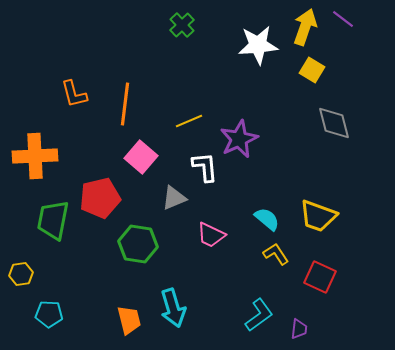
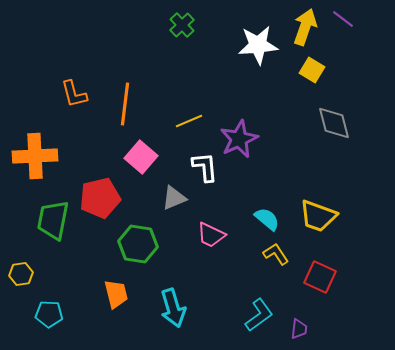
orange trapezoid: moved 13 px left, 26 px up
